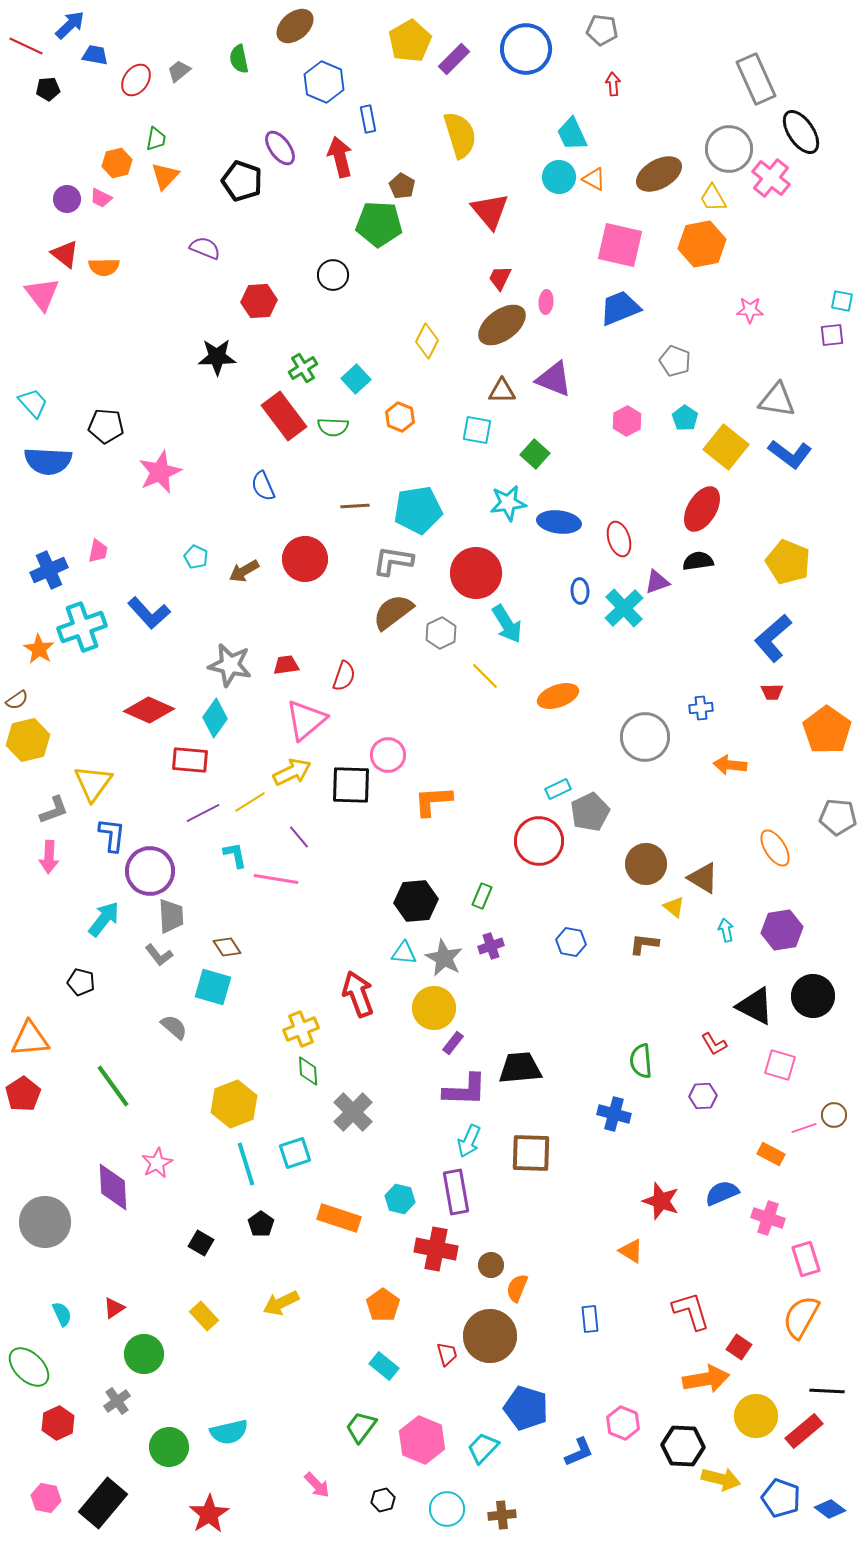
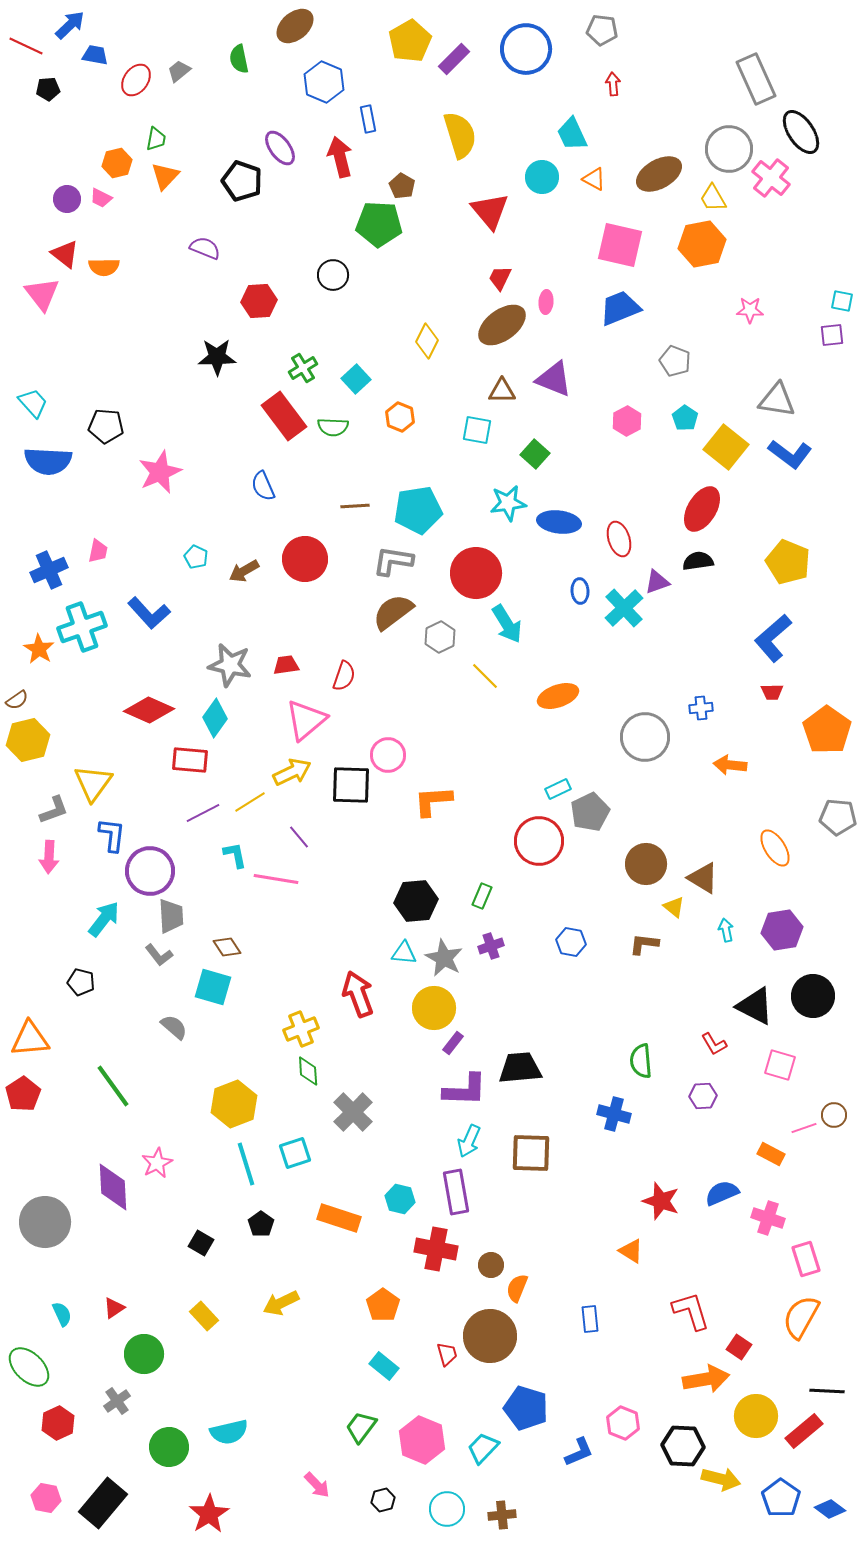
cyan circle at (559, 177): moved 17 px left
gray hexagon at (441, 633): moved 1 px left, 4 px down
blue pentagon at (781, 1498): rotated 15 degrees clockwise
